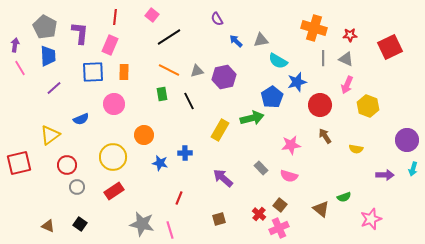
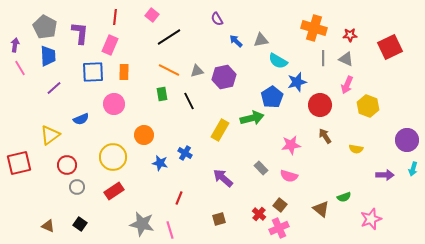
blue cross at (185, 153): rotated 32 degrees clockwise
